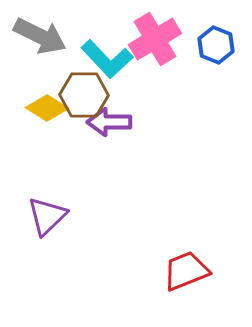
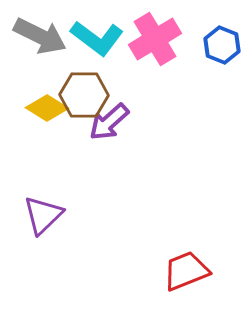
blue hexagon: moved 6 px right
cyan L-shape: moved 10 px left, 21 px up; rotated 10 degrees counterclockwise
purple arrow: rotated 42 degrees counterclockwise
purple triangle: moved 4 px left, 1 px up
